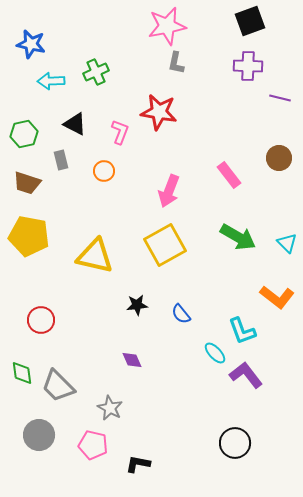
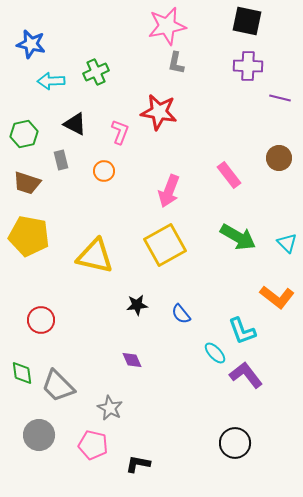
black square: moved 3 px left; rotated 32 degrees clockwise
